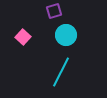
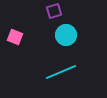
pink square: moved 8 px left; rotated 21 degrees counterclockwise
cyan line: rotated 40 degrees clockwise
